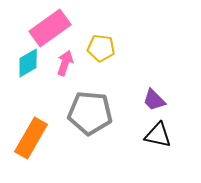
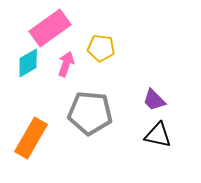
pink arrow: moved 1 px right, 1 px down
